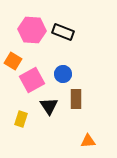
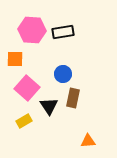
black rectangle: rotated 30 degrees counterclockwise
orange square: moved 2 px right, 2 px up; rotated 30 degrees counterclockwise
pink square: moved 5 px left, 8 px down; rotated 20 degrees counterclockwise
brown rectangle: moved 3 px left, 1 px up; rotated 12 degrees clockwise
yellow rectangle: moved 3 px right, 2 px down; rotated 42 degrees clockwise
